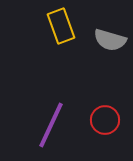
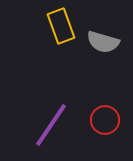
gray semicircle: moved 7 px left, 2 px down
purple line: rotated 9 degrees clockwise
